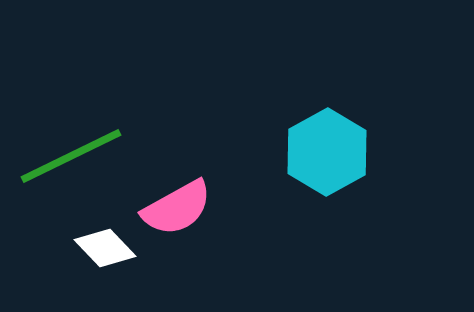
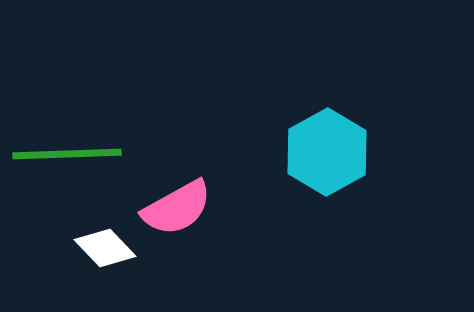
green line: moved 4 px left, 2 px up; rotated 24 degrees clockwise
